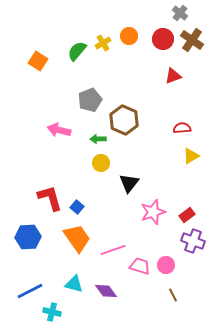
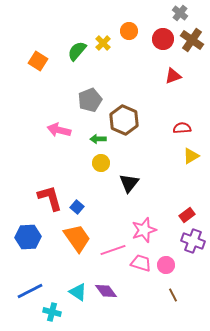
orange circle: moved 5 px up
yellow cross: rotated 14 degrees counterclockwise
pink star: moved 9 px left, 18 px down
pink trapezoid: moved 1 px right, 3 px up
cyan triangle: moved 4 px right, 8 px down; rotated 18 degrees clockwise
